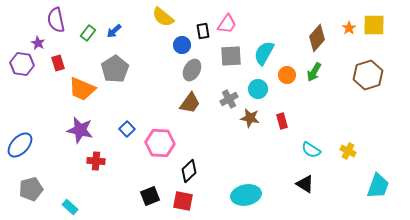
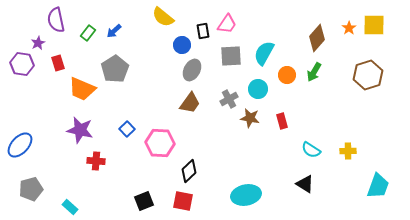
purple star at (38, 43): rotated 16 degrees clockwise
yellow cross at (348, 151): rotated 28 degrees counterclockwise
black square at (150, 196): moved 6 px left, 5 px down
